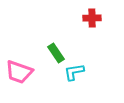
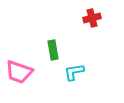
red cross: rotated 12 degrees counterclockwise
green rectangle: moved 3 px left, 3 px up; rotated 24 degrees clockwise
